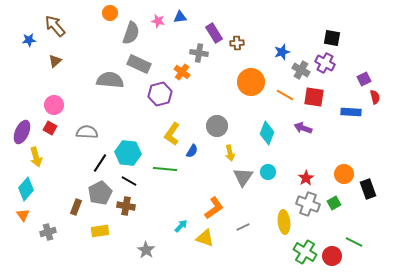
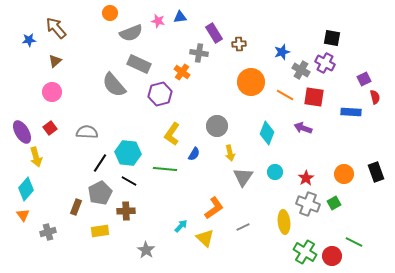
brown arrow at (55, 26): moved 1 px right, 2 px down
gray semicircle at (131, 33): rotated 50 degrees clockwise
brown cross at (237, 43): moved 2 px right, 1 px down
gray semicircle at (110, 80): moved 4 px right, 5 px down; rotated 136 degrees counterclockwise
pink circle at (54, 105): moved 2 px left, 13 px up
red square at (50, 128): rotated 24 degrees clockwise
purple ellipse at (22, 132): rotated 55 degrees counterclockwise
blue semicircle at (192, 151): moved 2 px right, 3 px down
cyan circle at (268, 172): moved 7 px right
black rectangle at (368, 189): moved 8 px right, 17 px up
brown cross at (126, 206): moved 5 px down; rotated 12 degrees counterclockwise
yellow triangle at (205, 238): rotated 24 degrees clockwise
